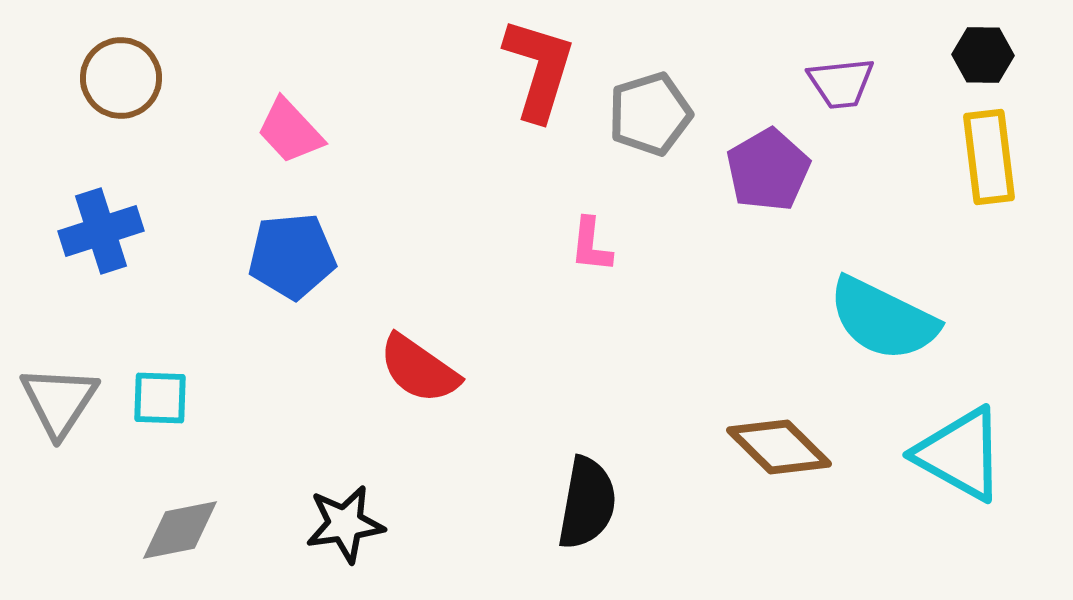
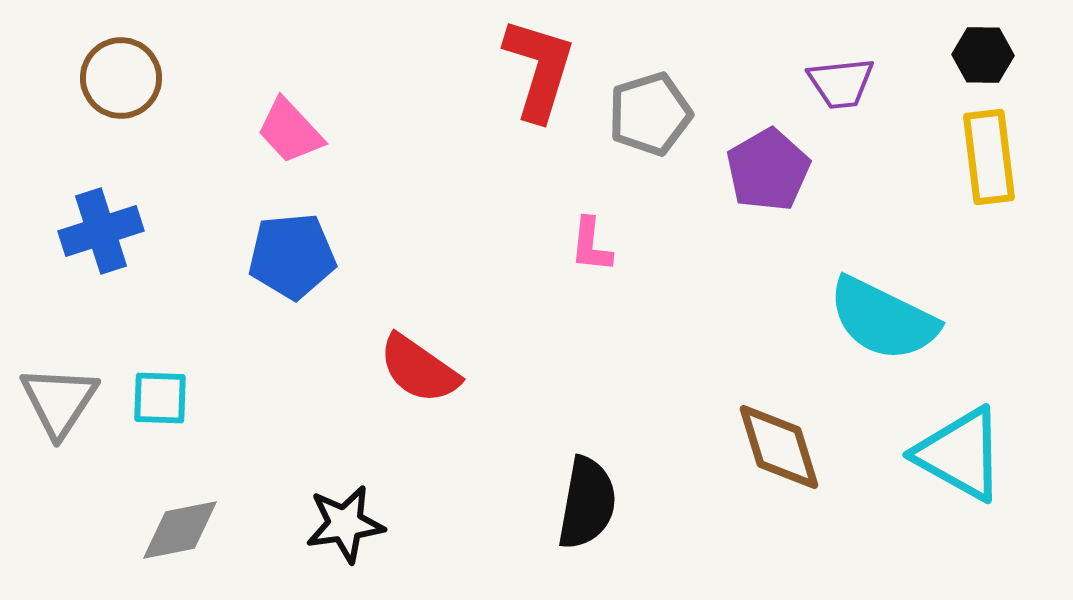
brown diamond: rotated 28 degrees clockwise
